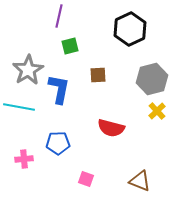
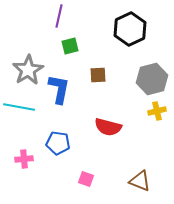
yellow cross: rotated 30 degrees clockwise
red semicircle: moved 3 px left, 1 px up
blue pentagon: rotated 10 degrees clockwise
